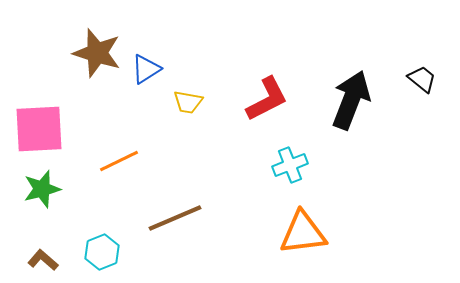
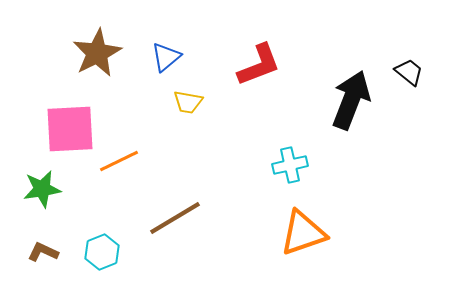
brown star: rotated 27 degrees clockwise
blue triangle: moved 20 px right, 12 px up; rotated 8 degrees counterclockwise
black trapezoid: moved 13 px left, 7 px up
red L-shape: moved 8 px left, 34 px up; rotated 6 degrees clockwise
pink square: moved 31 px right
cyan cross: rotated 8 degrees clockwise
green star: rotated 6 degrees clockwise
brown line: rotated 8 degrees counterclockwise
orange triangle: rotated 12 degrees counterclockwise
brown L-shape: moved 8 px up; rotated 16 degrees counterclockwise
